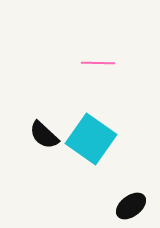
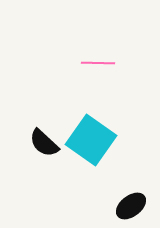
black semicircle: moved 8 px down
cyan square: moved 1 px down
